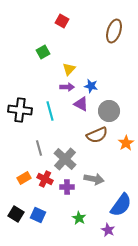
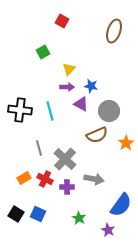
blue square: moved 1 px up
